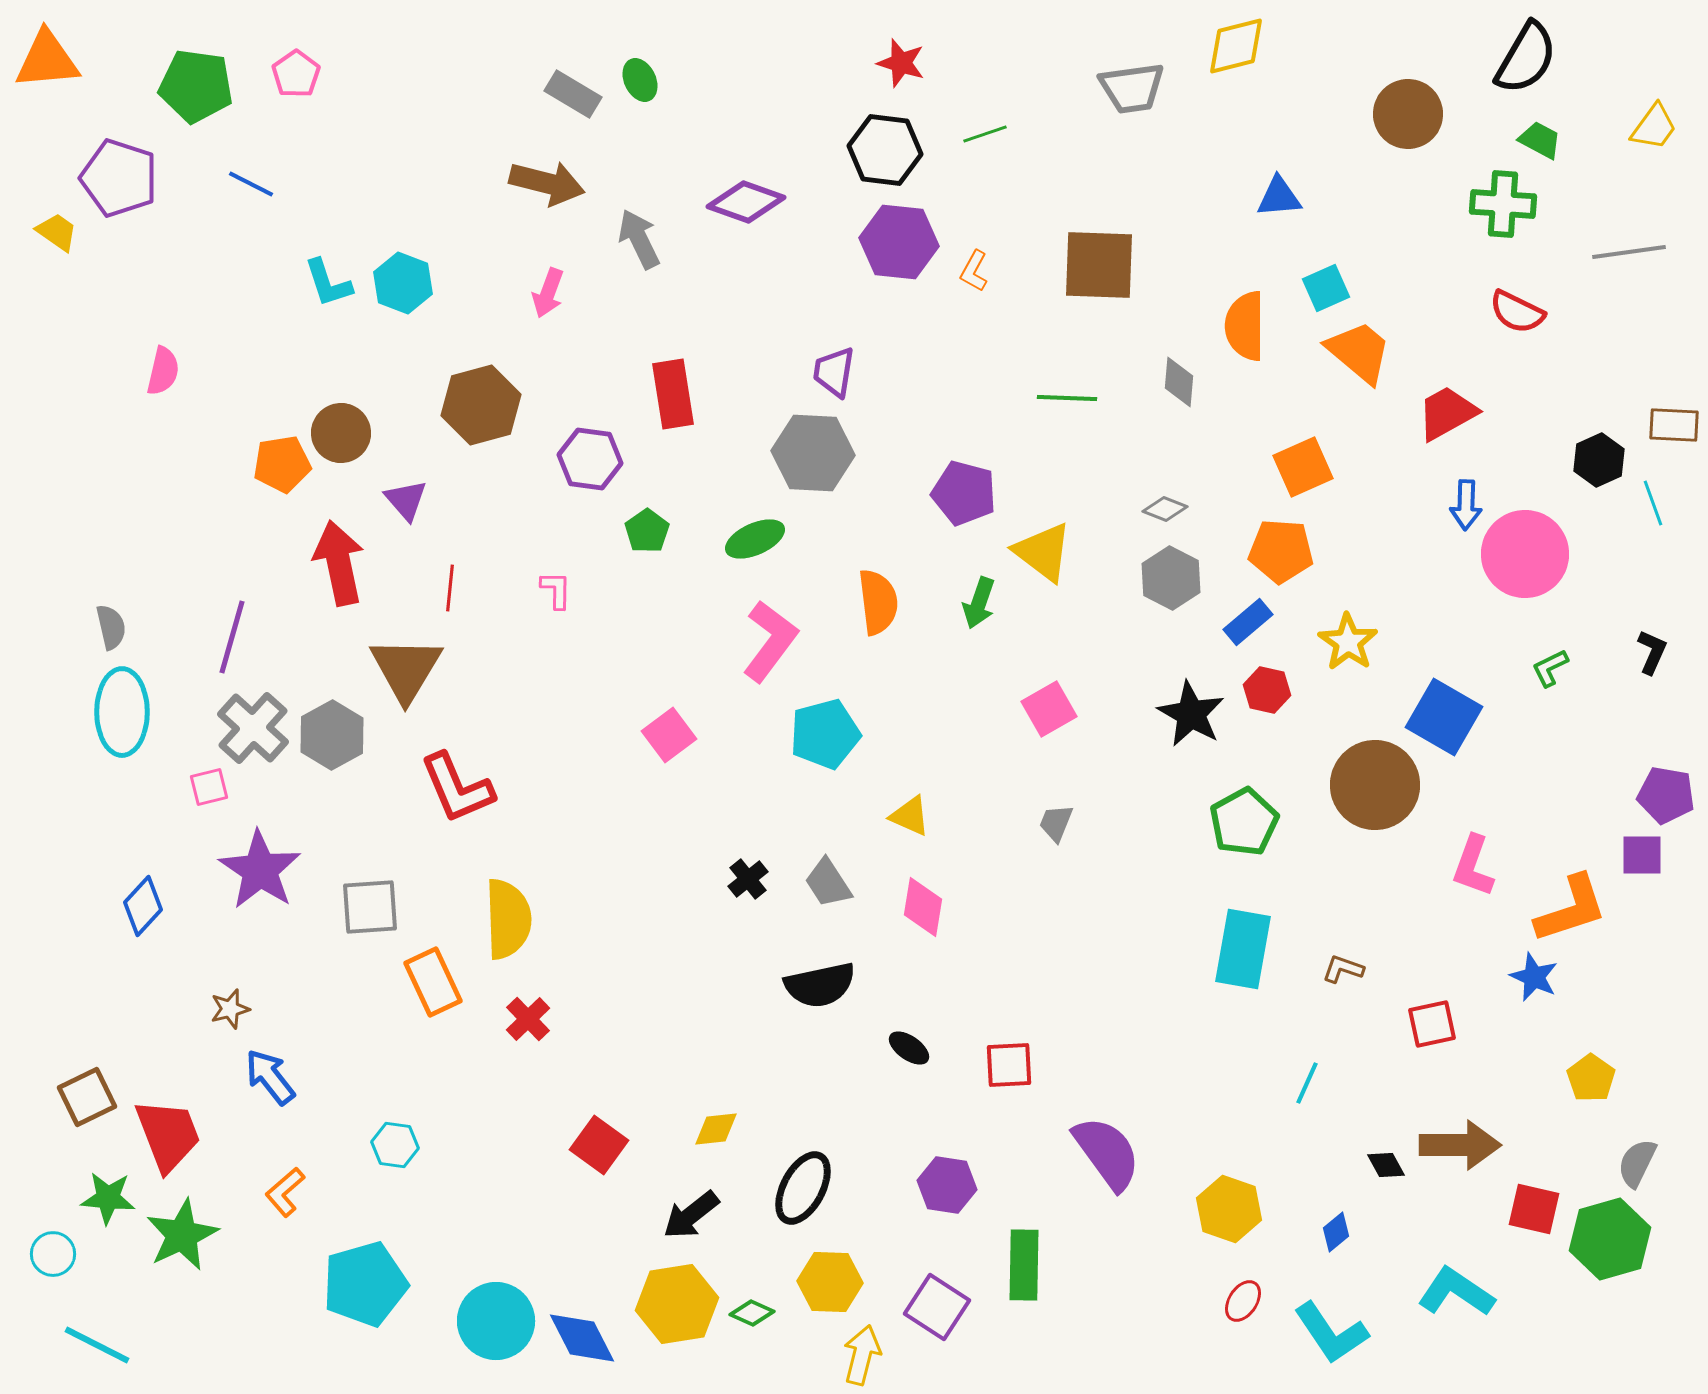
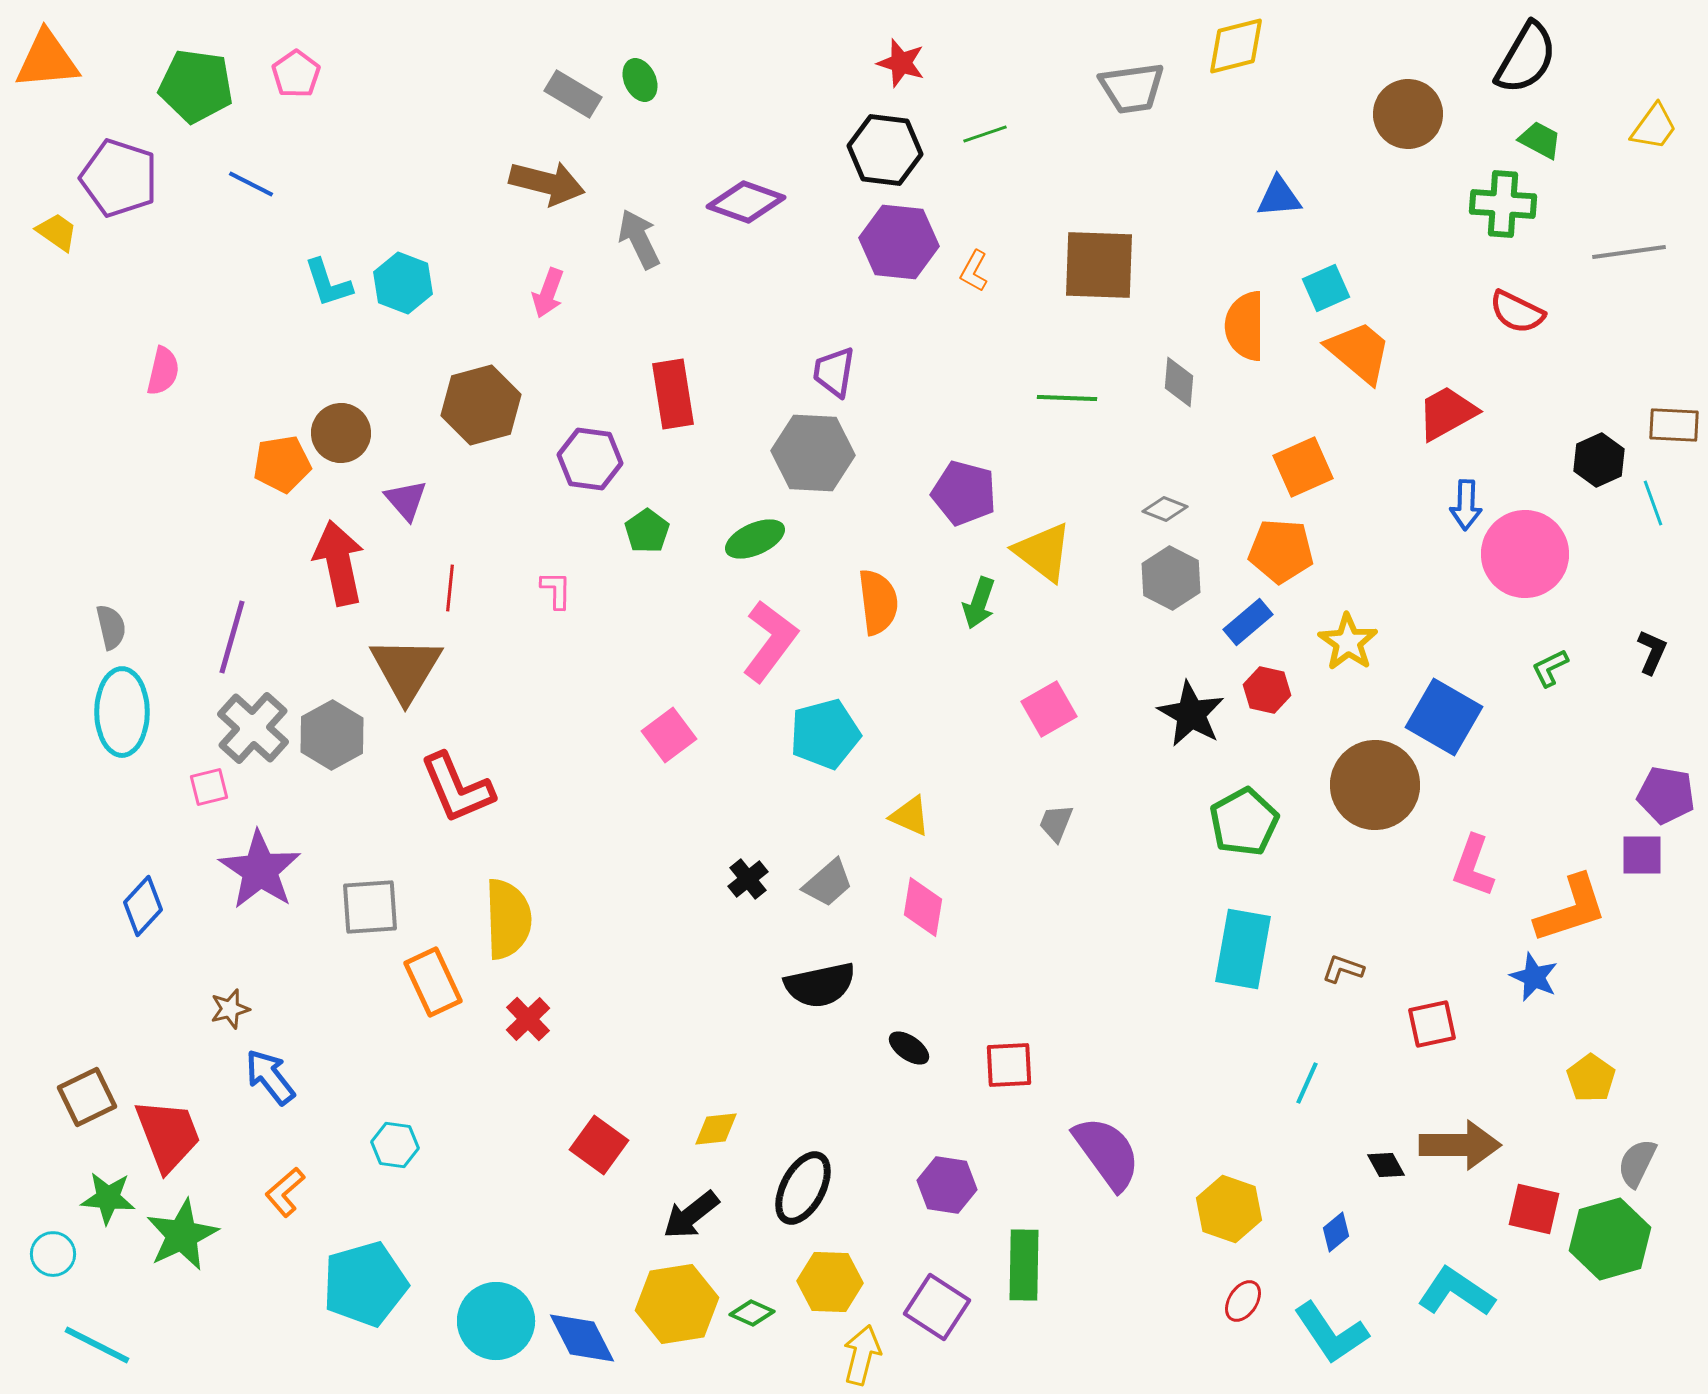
gray trapezoid at (828, 883): rotated 98 degrees counterclockwise
